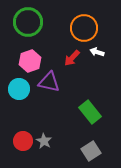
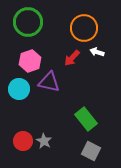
green rectangle: moved 4 px left, 7 px down
gray square: rotated 30 degrees counterclockwise
